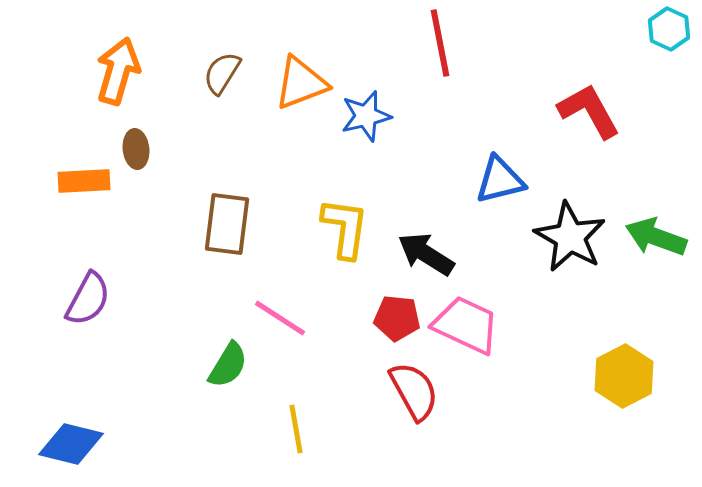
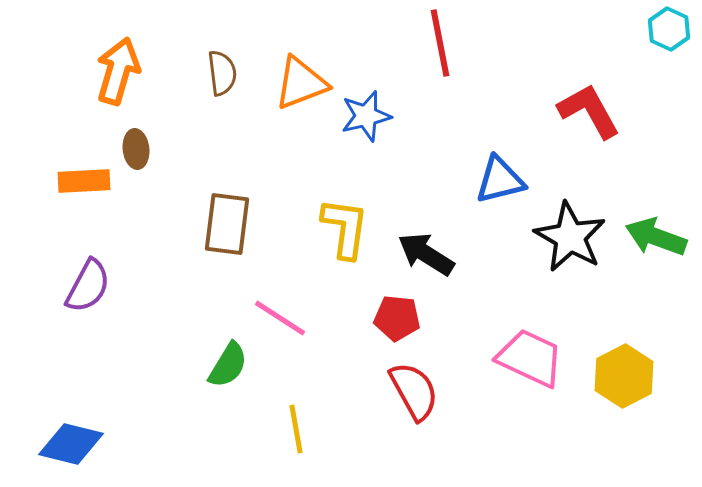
brown semicircle: rotated 141 degrees clockwise
purple semicircle: moved 13 px up
pink trapezoid: moved 64 px right, 33 px down
